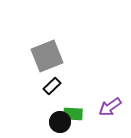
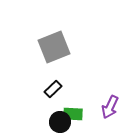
gray square: moved 7 px right, 9 px up
black rectangle: moved 1 px right, 3 px down
purple arrow: rotated 30 degrees counterclockwise
